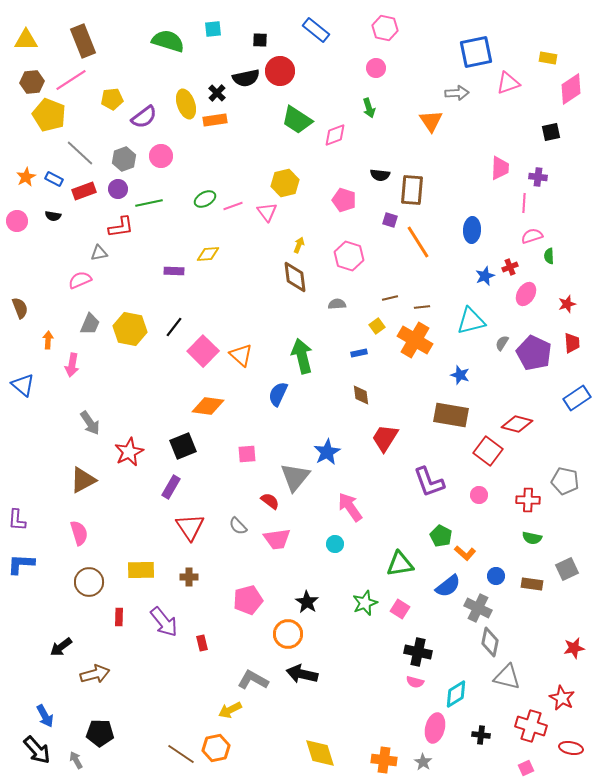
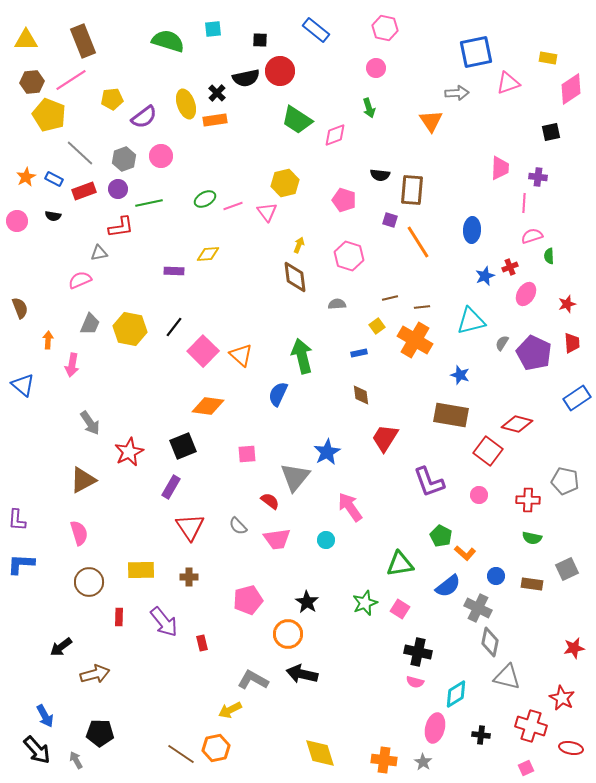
cyan circle at (335, 544): moved 9 px left, 4 px up
